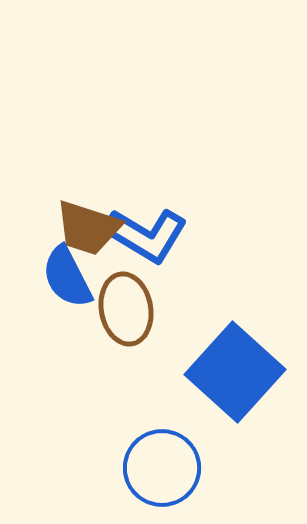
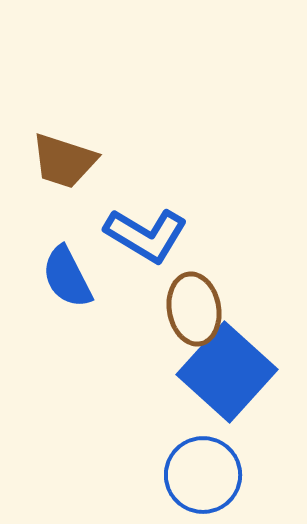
brown trapezoid: moved 24 px left, 67 px up
brown ellipse: moved 68 px right
blue square: moved 8 px left
blue circle: moved 41 px right, 7 px down
